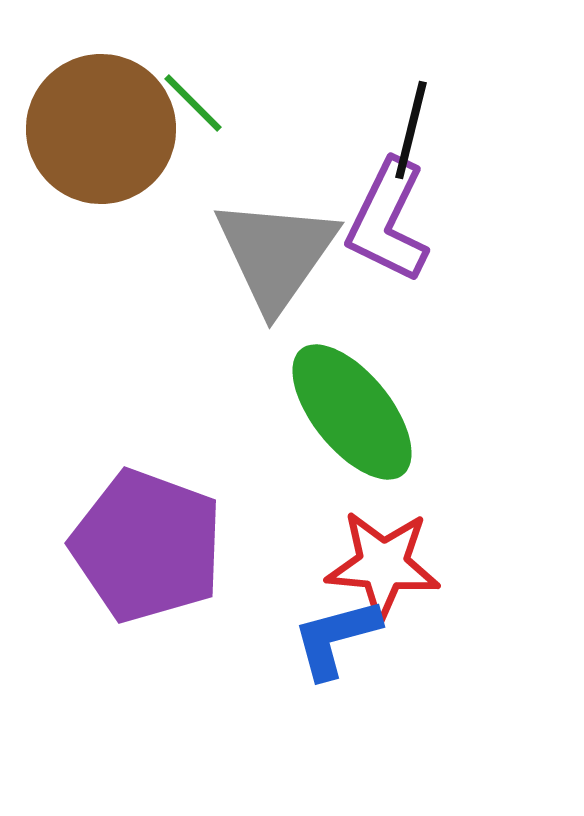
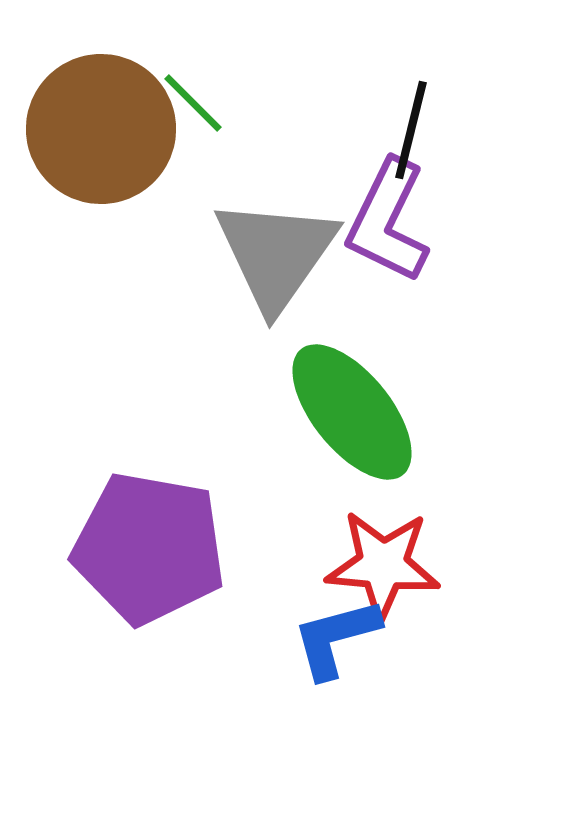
purple pentagon: moved 2 px right, 2 px down; rotated 10 degrees counterclockwise
